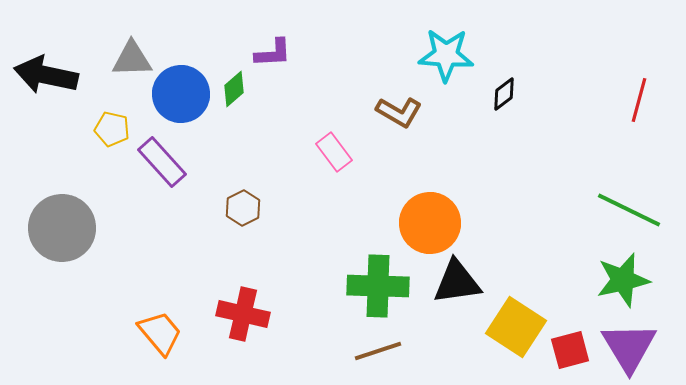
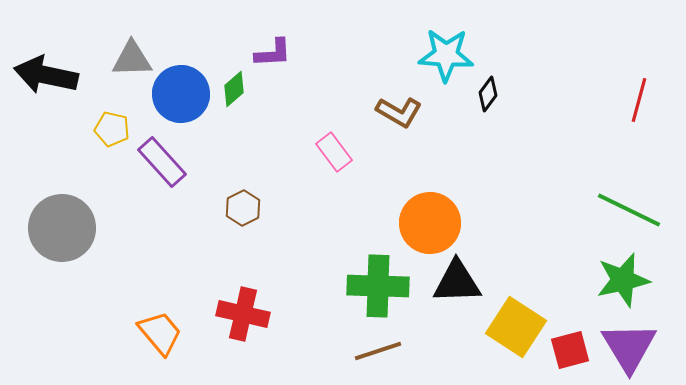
black diamond: moved 16 px left; rotated 16 degrees counterclockwise
black triangle: rotated 6 degrees clockwise
